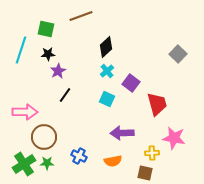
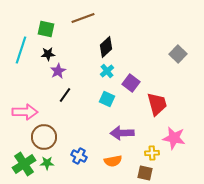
brown line: moved 2 px right, 2 px down
